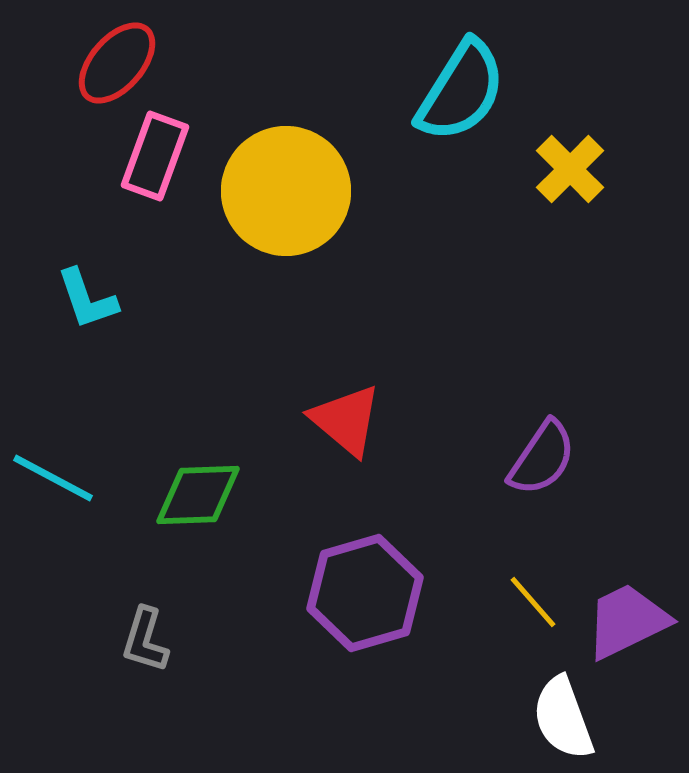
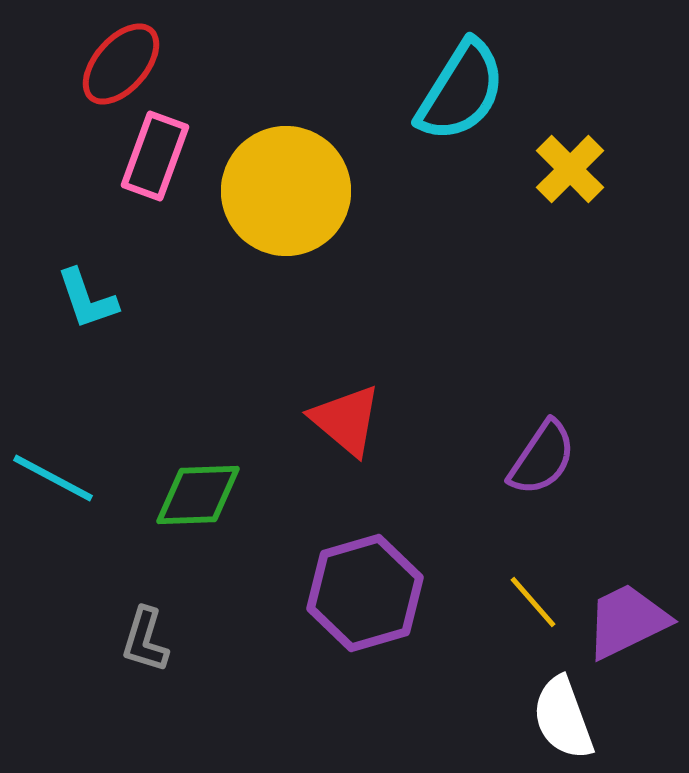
red ellipse: moved 4 px right, 1 px down
